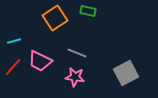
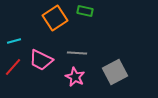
green rectangle: moved 3 px left
gray line: rotated 18 degrees counterclockwise
pink trapezoid: moved 1 px right, 1 px up
gray square: moved 11 px left, 1 px up
pink star: rotated 18 degrees clockwise
